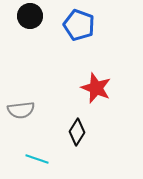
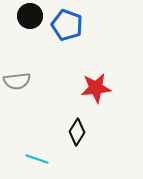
blue pentagon: moved 12 px left
red star: rotated 28 degrees counterclockwise
gray semicircle: moved 4 px left, 29 px up
